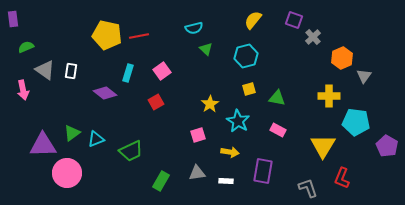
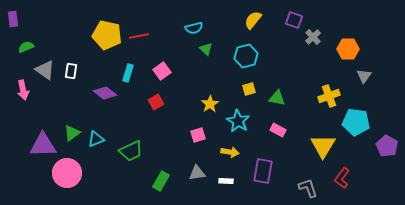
orange hexagon at (342, 58): moved 6 px right, 9 px up; rotated 25 degrees clockwise
yellow cross at (329, 96): rotated 20 degrees counterclockwise
red L-shape at (342, 178): rotated 15 degrees clockwise
